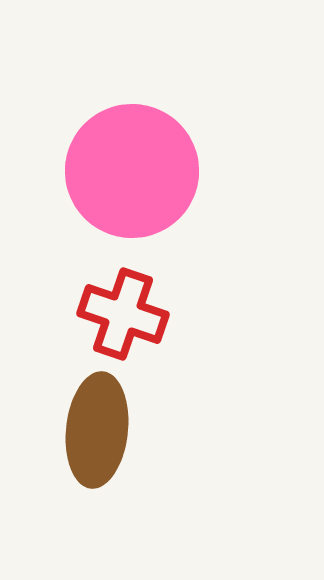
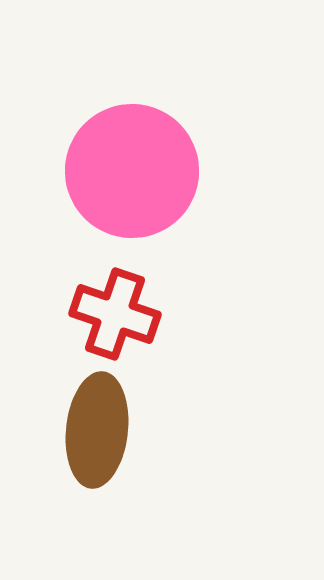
red cross: moved 8 px left
